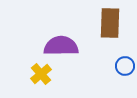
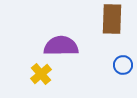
brown rectangle: moved 2 px right, 4 px up
blue circle: moved 2 px left, 1 px up
